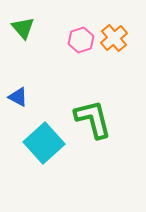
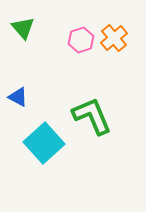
green L-shape: moved 1 px left, 3 px up; rotated 9 degrees counterclockwise
